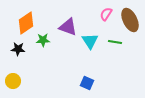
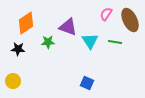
green star: moved 5 px right, 2 px down
